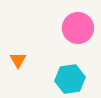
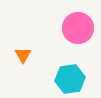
orange triangle: moved 5 px right, 5 px up
